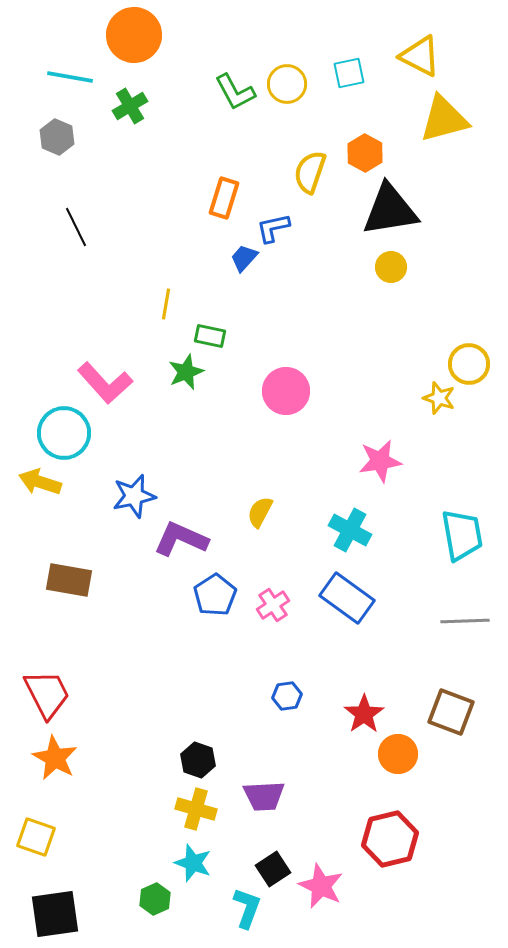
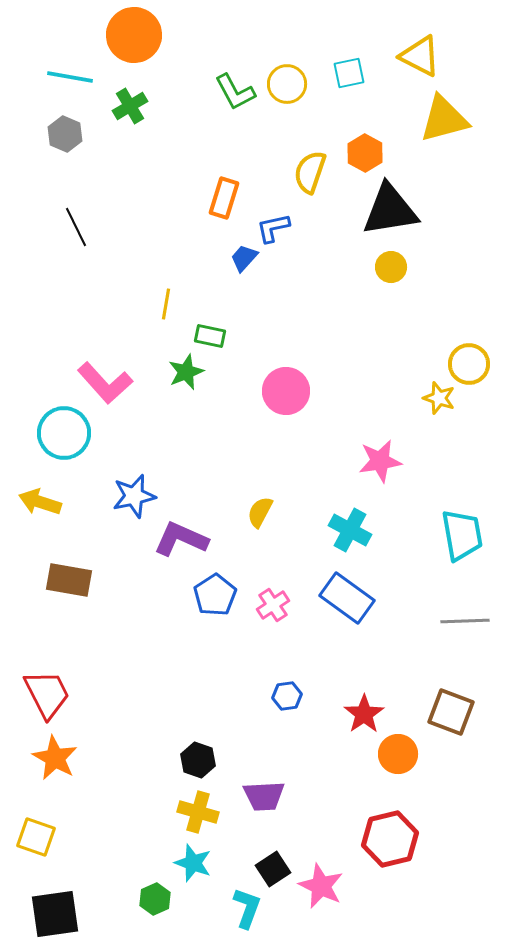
gray hexagon at (57, 137): moved 8 px right, 3 px up
yellow arrow at (40, 482): moved 20 px down
yellow cross at (196, 809): moved 2 px right, 3 px down
